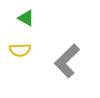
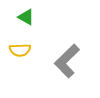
green triangle: moved 1 px up
